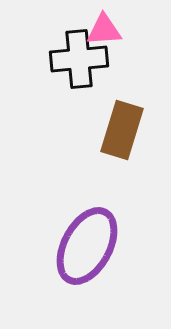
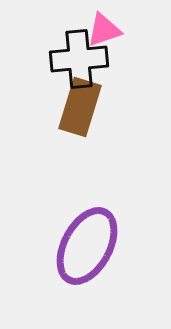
pink triangle: rotated 15 degrees counterclockwise
brown rectangle: moved 42 px left, 23 px up
